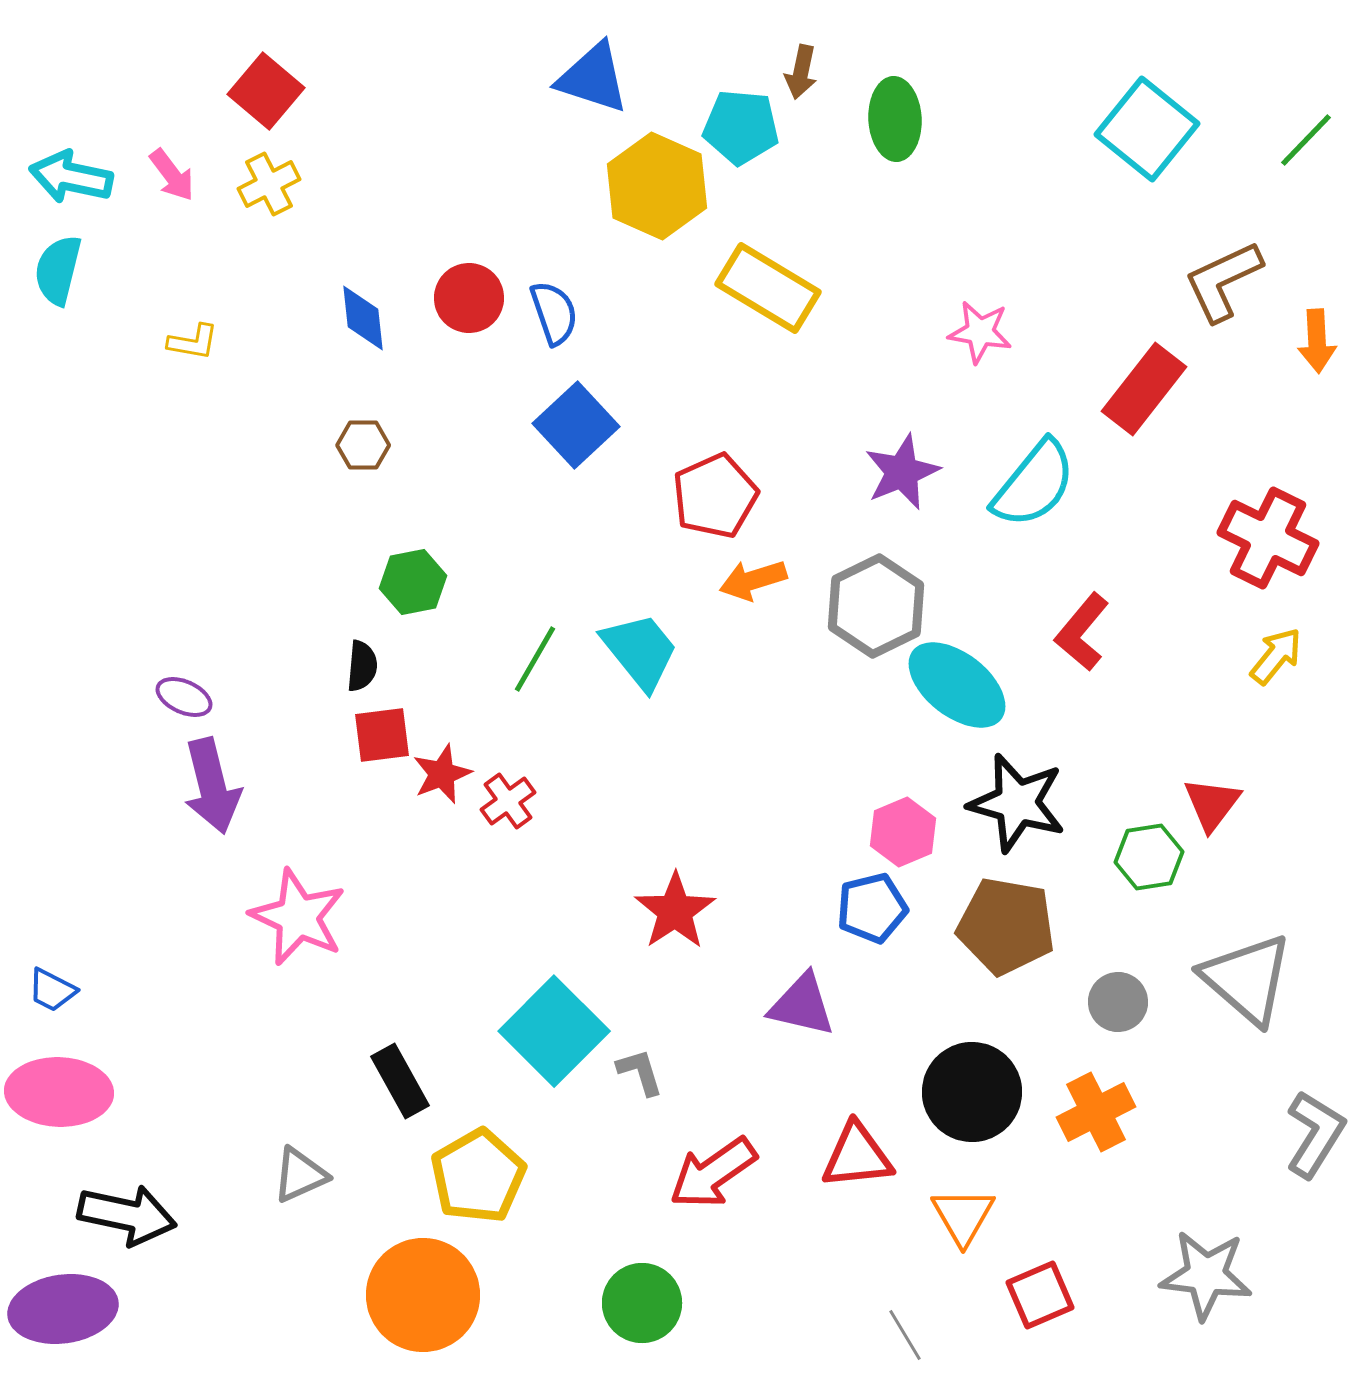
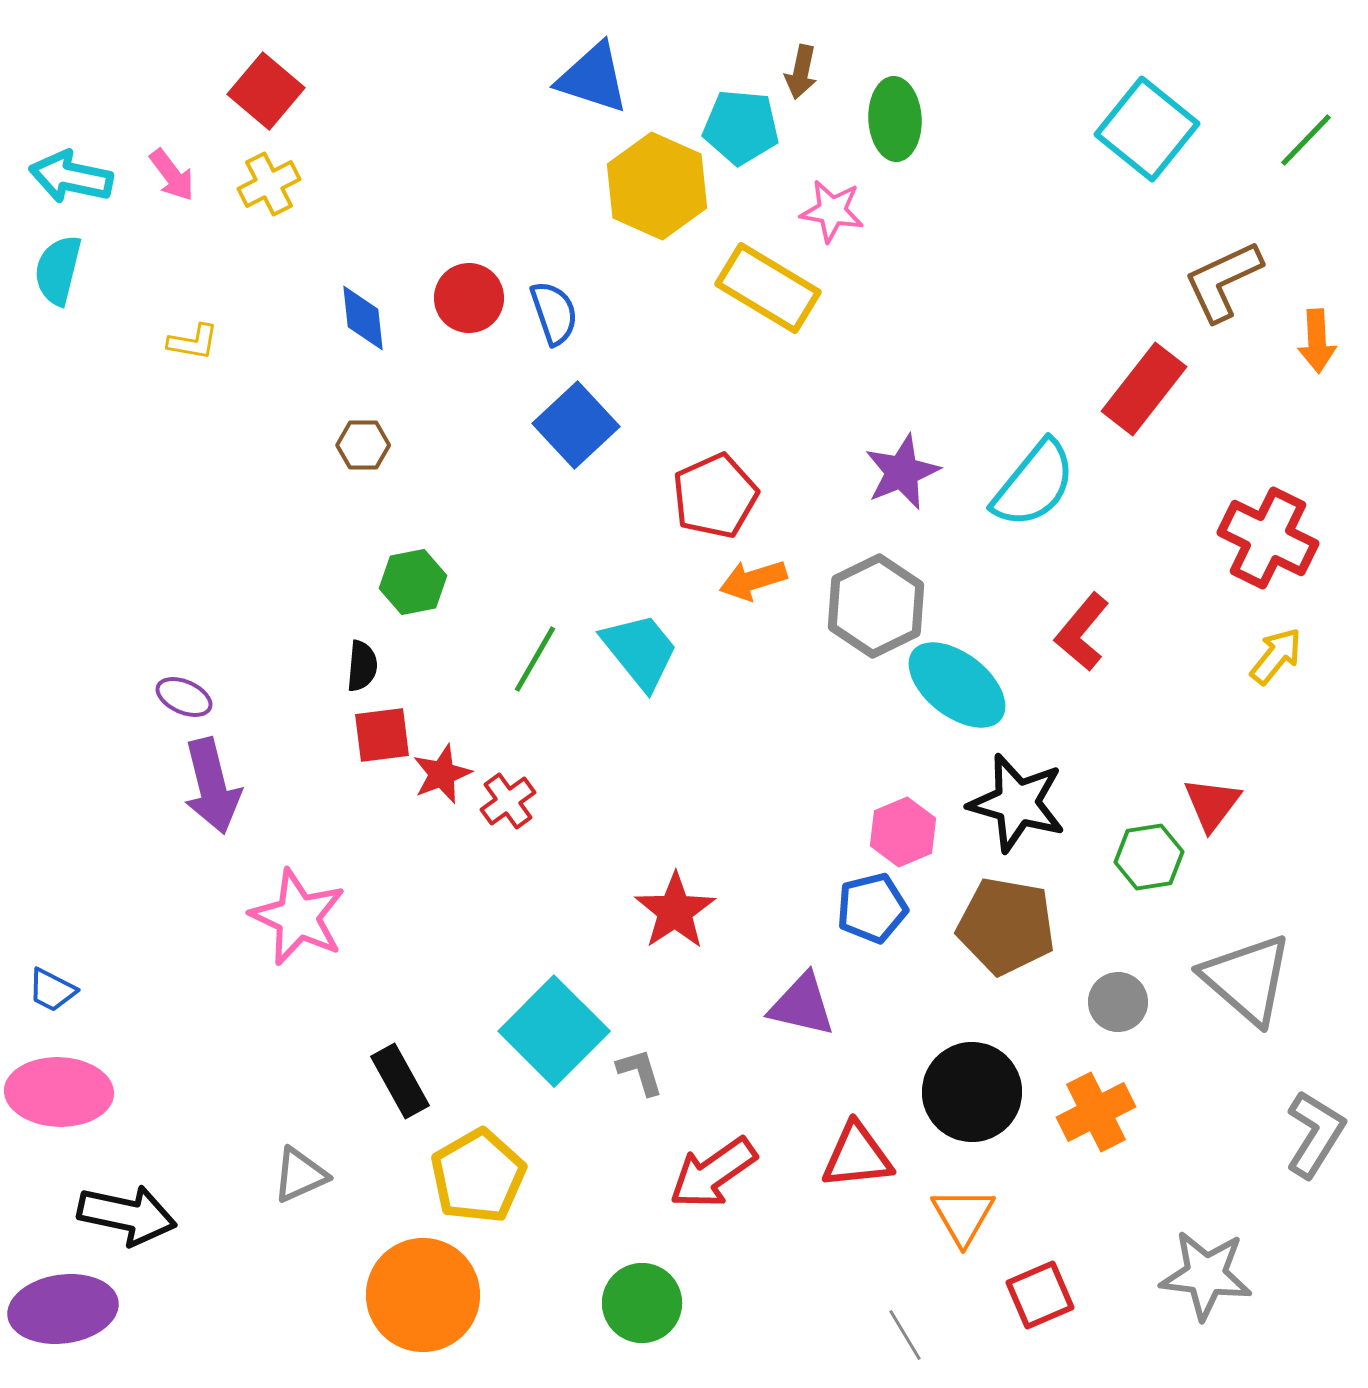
pink star at (980, 332): moved 148 px left, 121 px up
